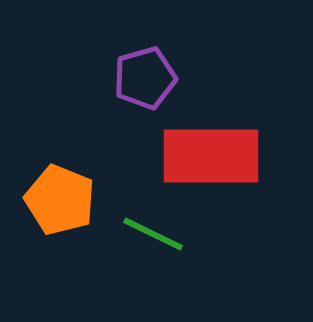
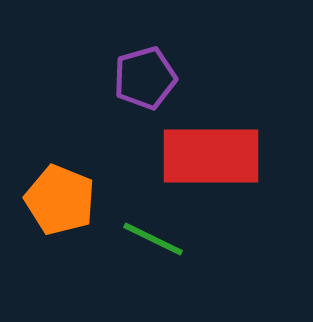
green line: moved 5 px down
